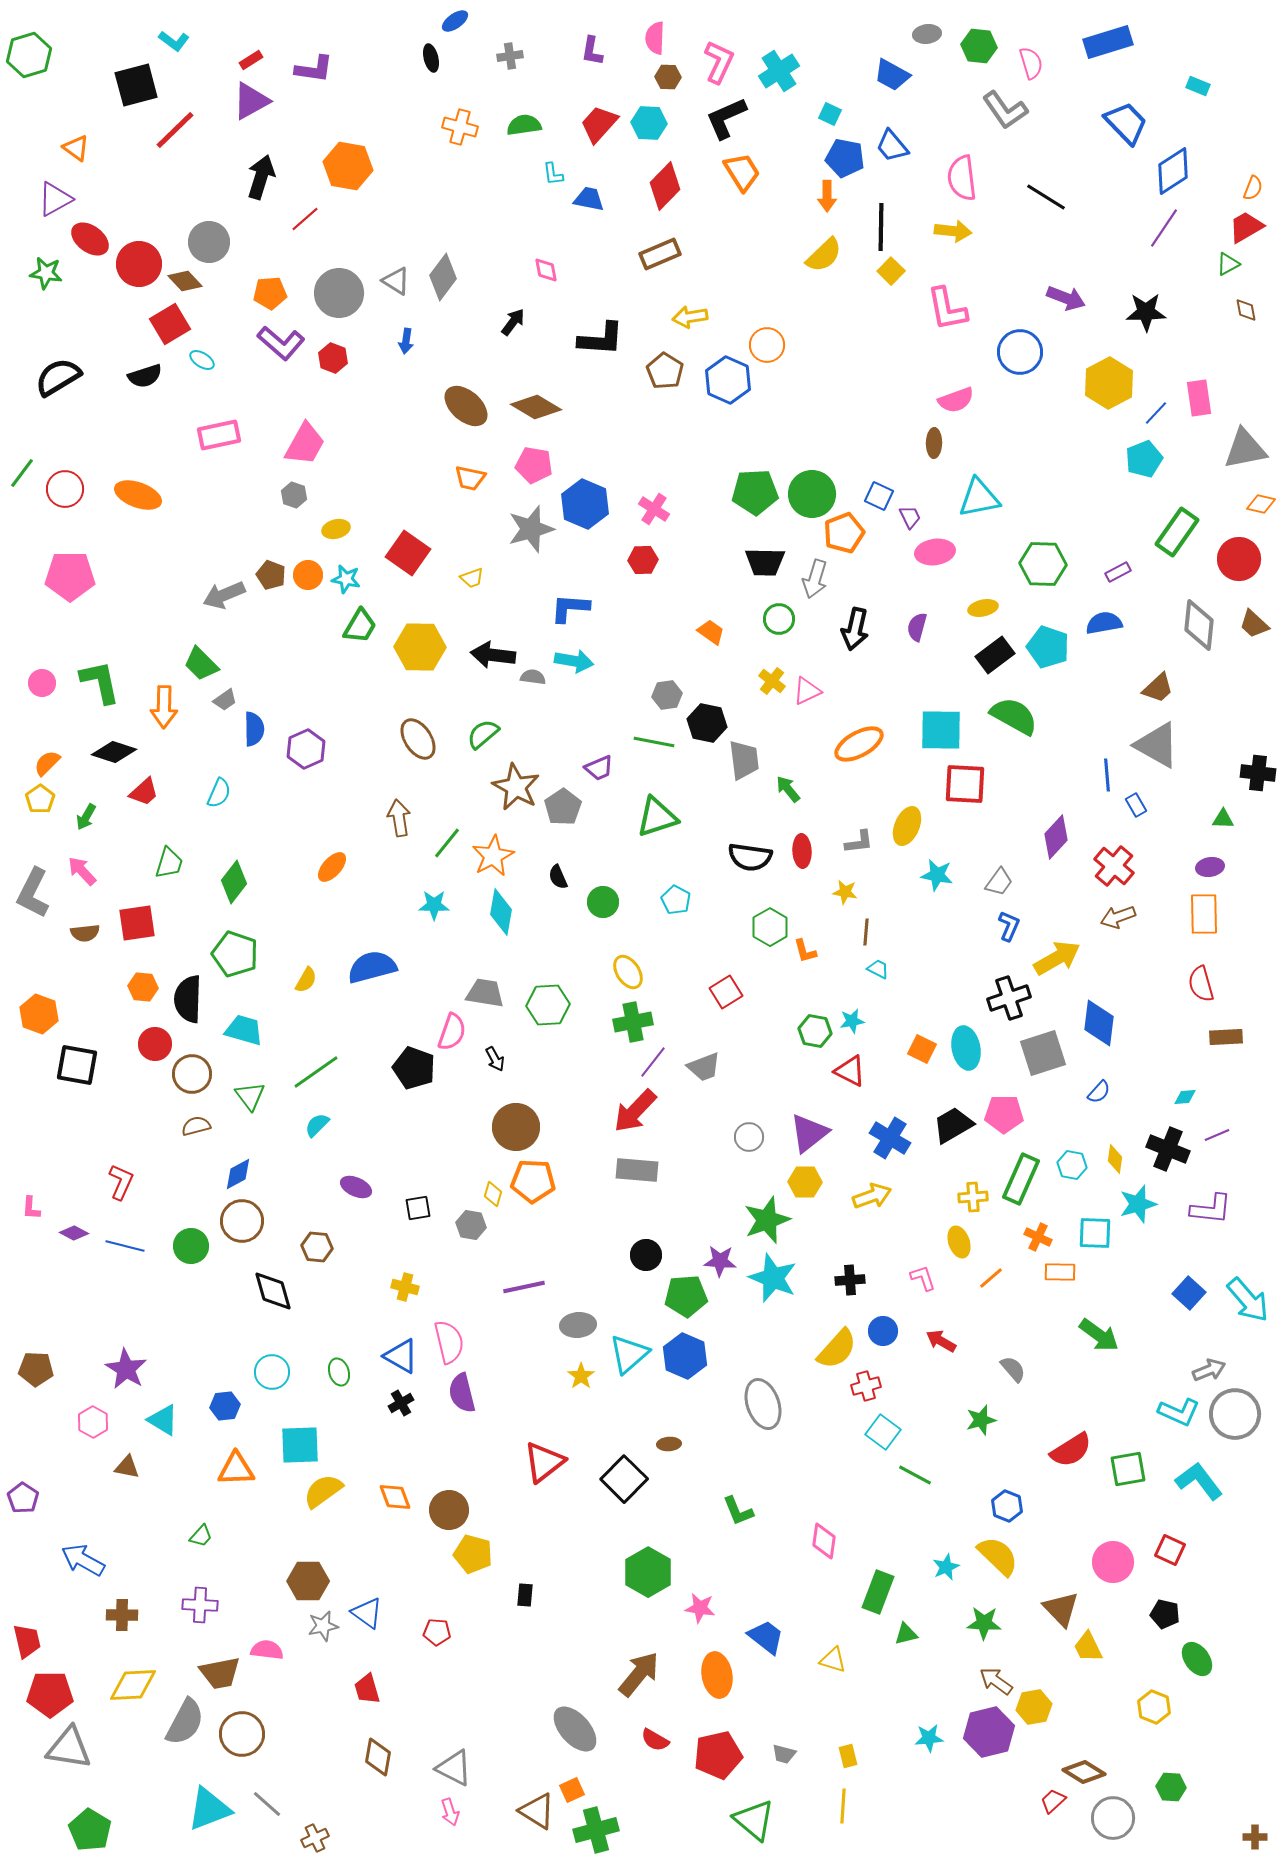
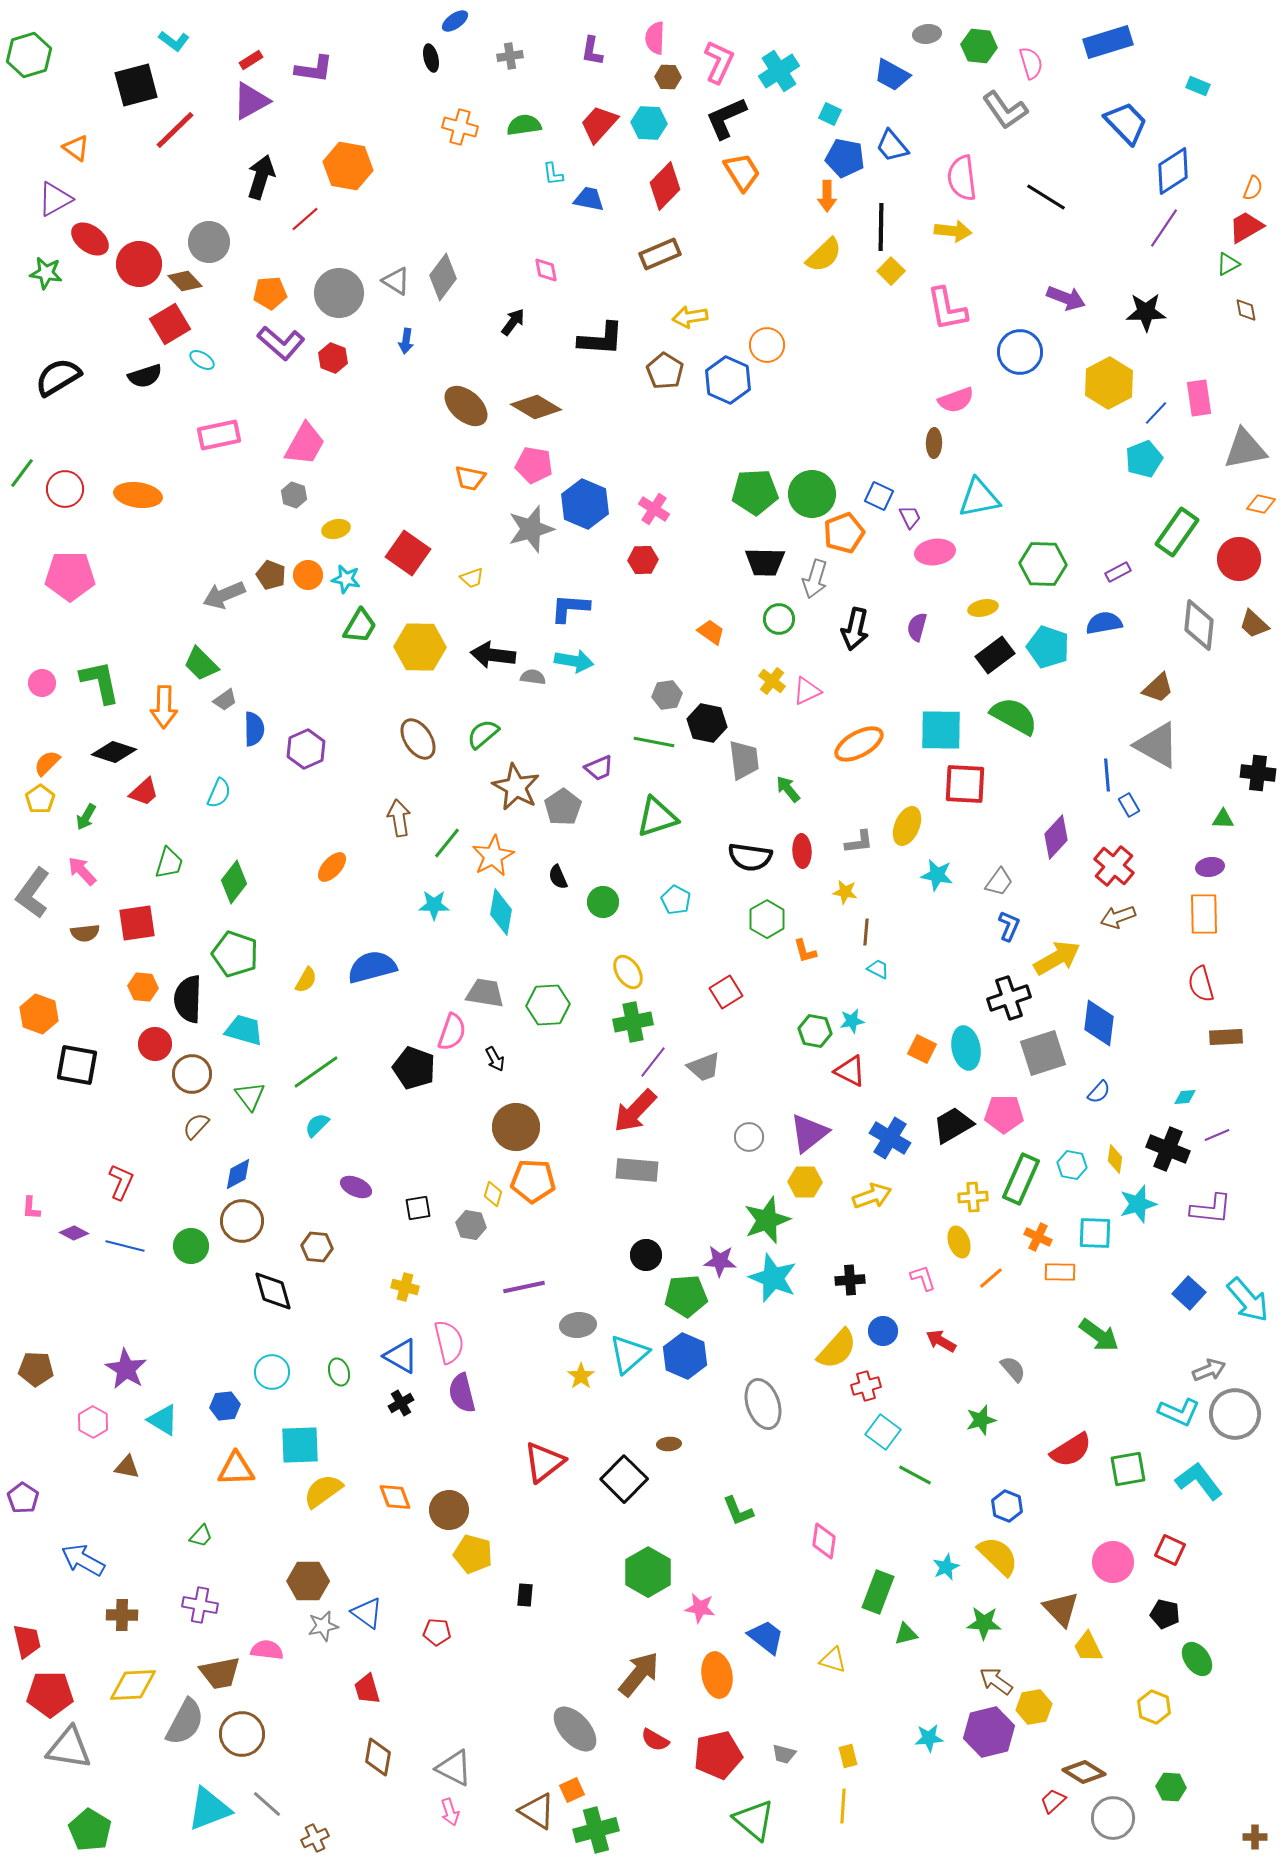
orange ellipse at (138, 495): rotated 12 degrees counterclockwise
blue rectangle at (1136, 805): moved 7 px left
gray L-shape at (33, 893): rotated 9 degrees clockwise
green hexagon at (770, 927): moved 3 px left, 8 px up
brown semicircle at (196, 1126): rotated 32 degrees counterclockwise
purple cross at (200, 1605): rotated 8 degrees clockwise
